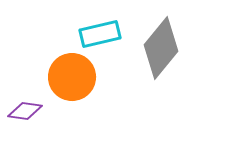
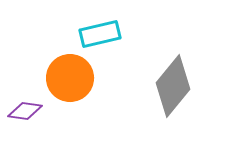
gray diamond: moved 12 px right, 38 px down
orange circle: moved 2 px left, 1 px down
